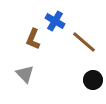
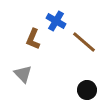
blue cross: moved 1 px right
gray triangle: moved 2 px left
black circle: moved 6 px left, 10 px down
